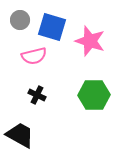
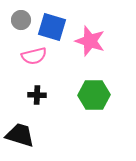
gray circle: moved 1 px right
black cross: rotated 24 degrees counterclockwise
black trapezoid: rotated 12 degrees counterclockwise
